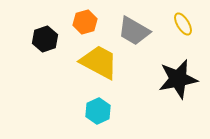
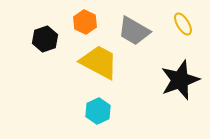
orange hexagon: rotated 20 degrees counterclockwise
black star: moved 2 px right, 1 px down; rotated 9 degrees counterclockwise
